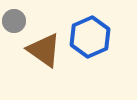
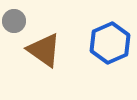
blue hexagon: moved 20 px right, 6 px down
